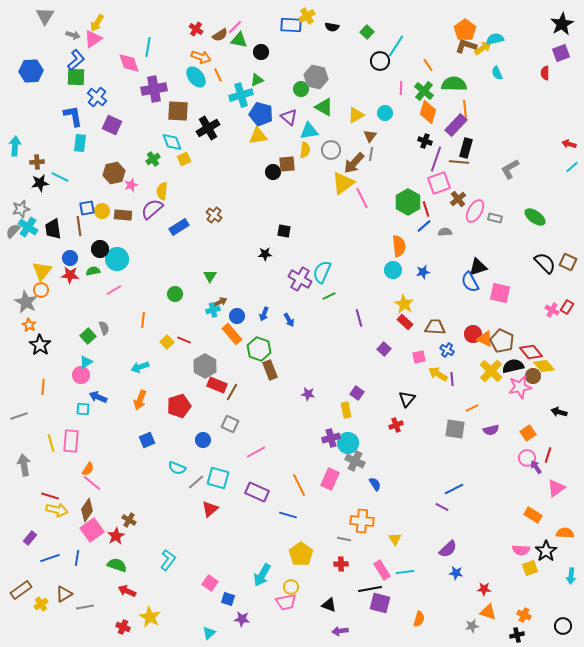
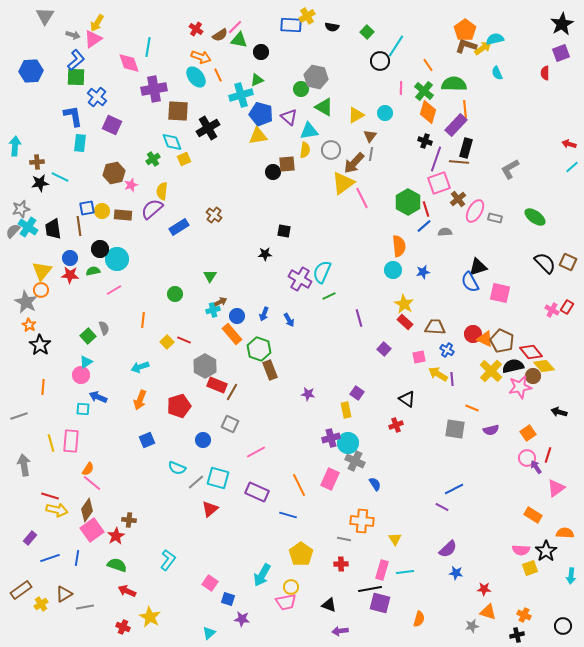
black triangle at (407, 399): rotated 36 degrees counterclockwise
orange line at (472, 408): rotated 48 degrees clockwise
brown cross at (129, 520): rotated 24 degrees counterclockwise
pink rectangle at (382, 570): rotated 48 degrees clockwise
